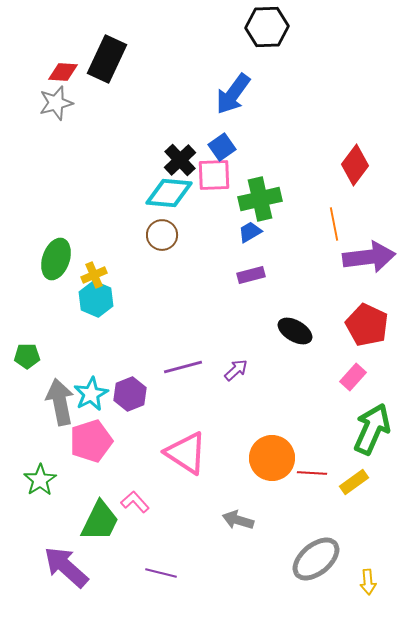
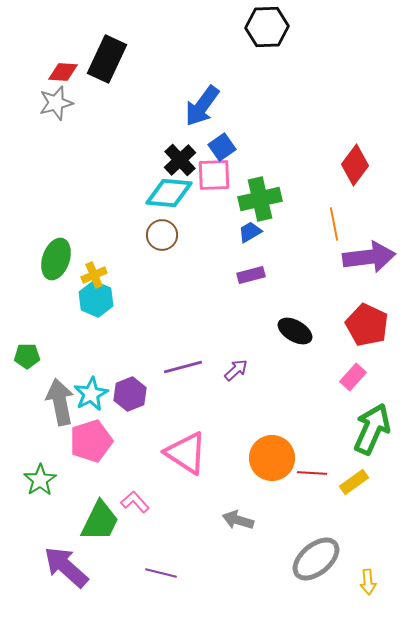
blue arrow at (233, 94): moved 31 px left, 12 px down
